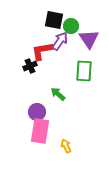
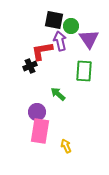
purple arrow: rotated 48 degrees counterclockwise
